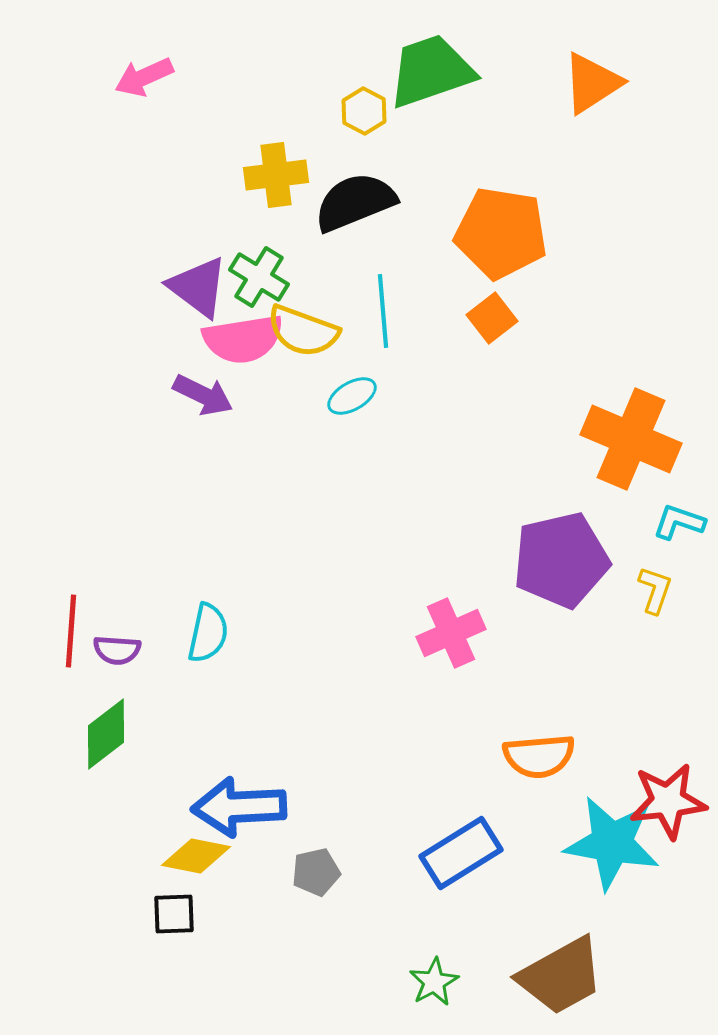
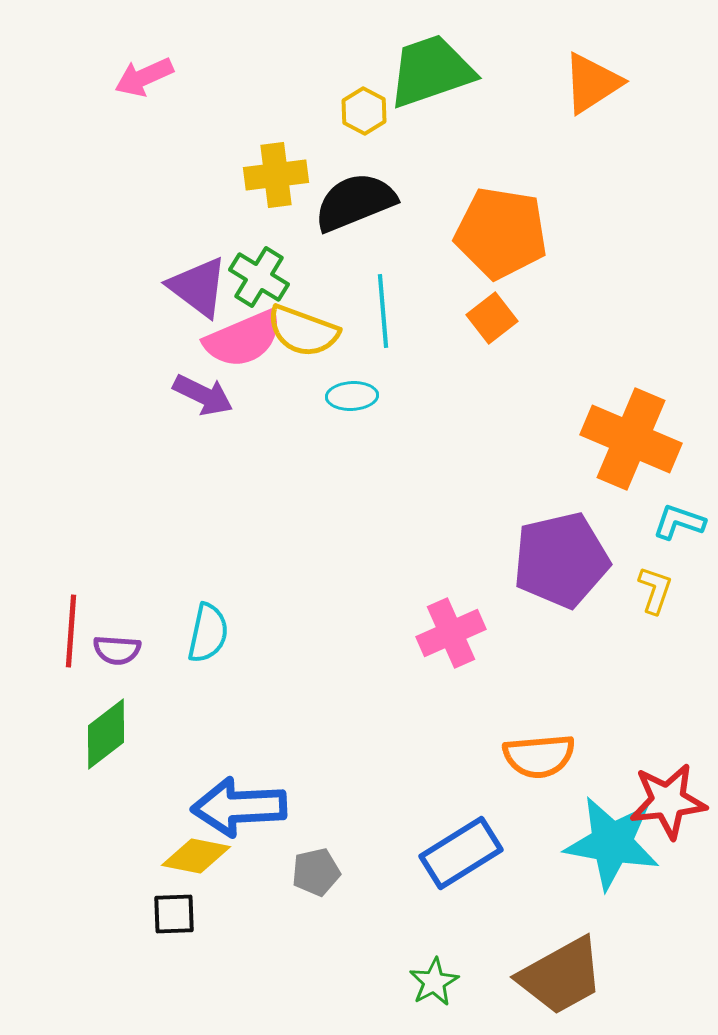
pink semicircle: rotated 14 degrees counterclockwise
cyan ellipse: rotated 27 degrees clockwise
